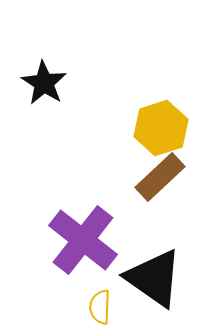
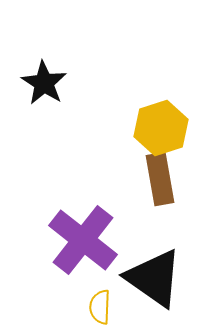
brown rectangle: moved 2 px down; rotated 57 degrees counterclockwise
